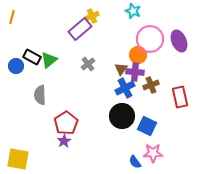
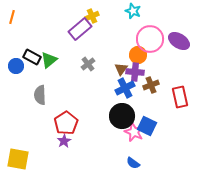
purple ellipse: rotated 35 degrees counterclockwise
pink star: moved 19 px left, 21 px up; rotated 24 degrees clockwise
blue semicircle: moved 2 px left, 1 px down; rotated 16 degrees counterclockwise
